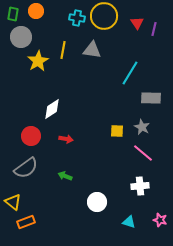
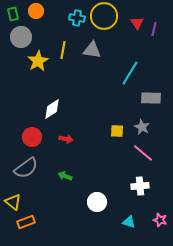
green rectangle: rotated 24 degrees counterclockwise
red circle: moved 1 px right, 1 px down
